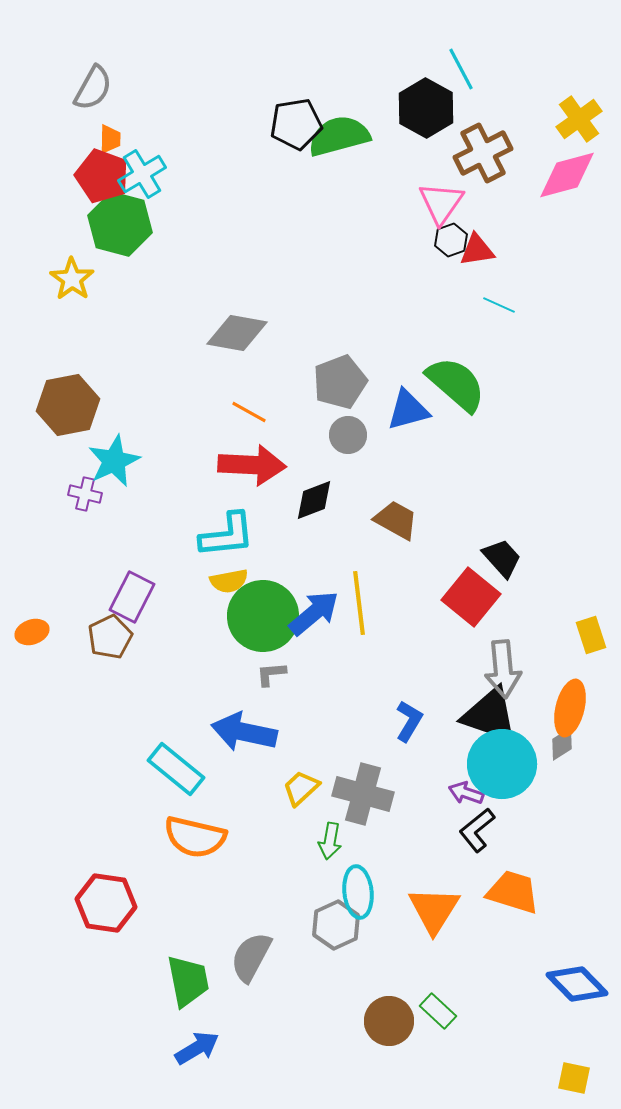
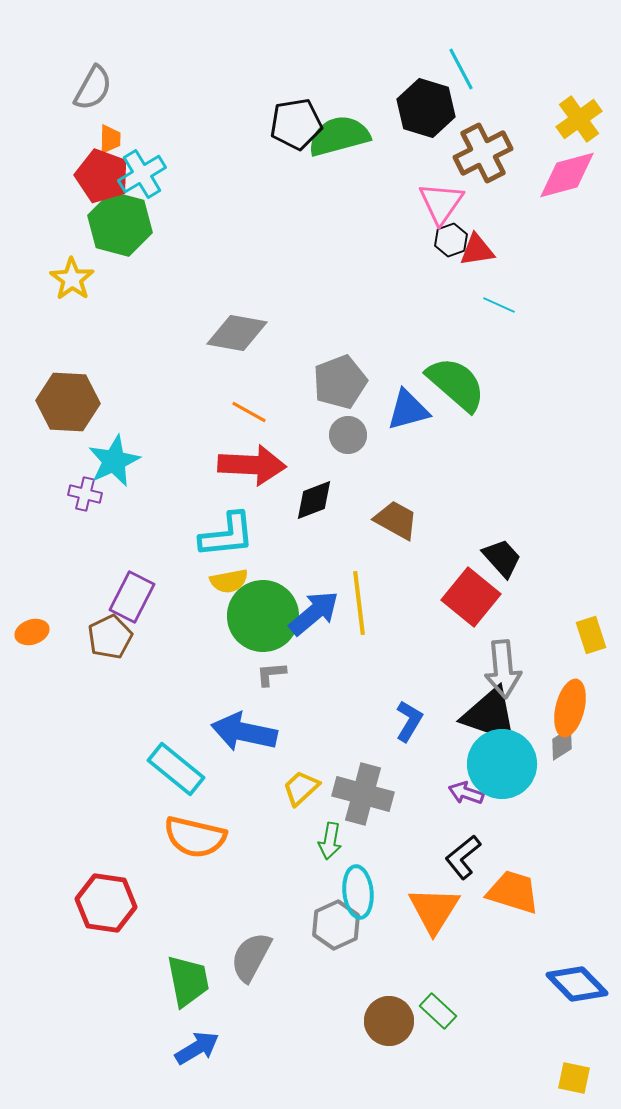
black hexagon at (426, 108): rotated 12 degrees counterclockwise
brown hexagon at (68, 405): moved 3 px up; rotated 14 degrees clockwise
black L-shape at (477, 830): moved 14 px left, 27 px down
